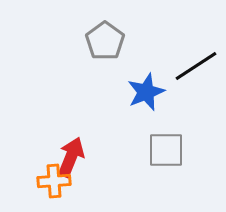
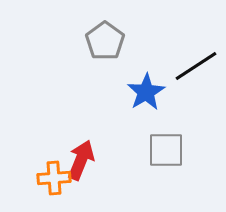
blue star: rotated 9 degrees counterclockwise
red arrow: moved 10 px right, 3 px down
orange cross: moved 3 px up
